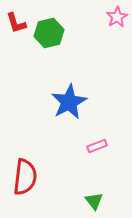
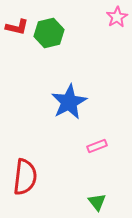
red L-shape: moved 1 px right, 4 px down; rotated 60 degrees counterclockwise
green triangle: moved 3 px right, 1 px down
